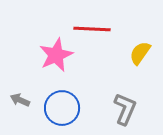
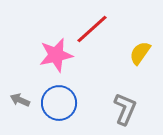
red line: rotated 45 degrees counterclockwise
pink star: rotated 12 degrees clockwise
blue circle: moved 3 px left, 5 px up
